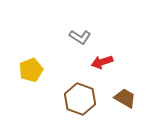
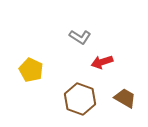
yellow pentagon: rotated 25 degrees counterclockwise
